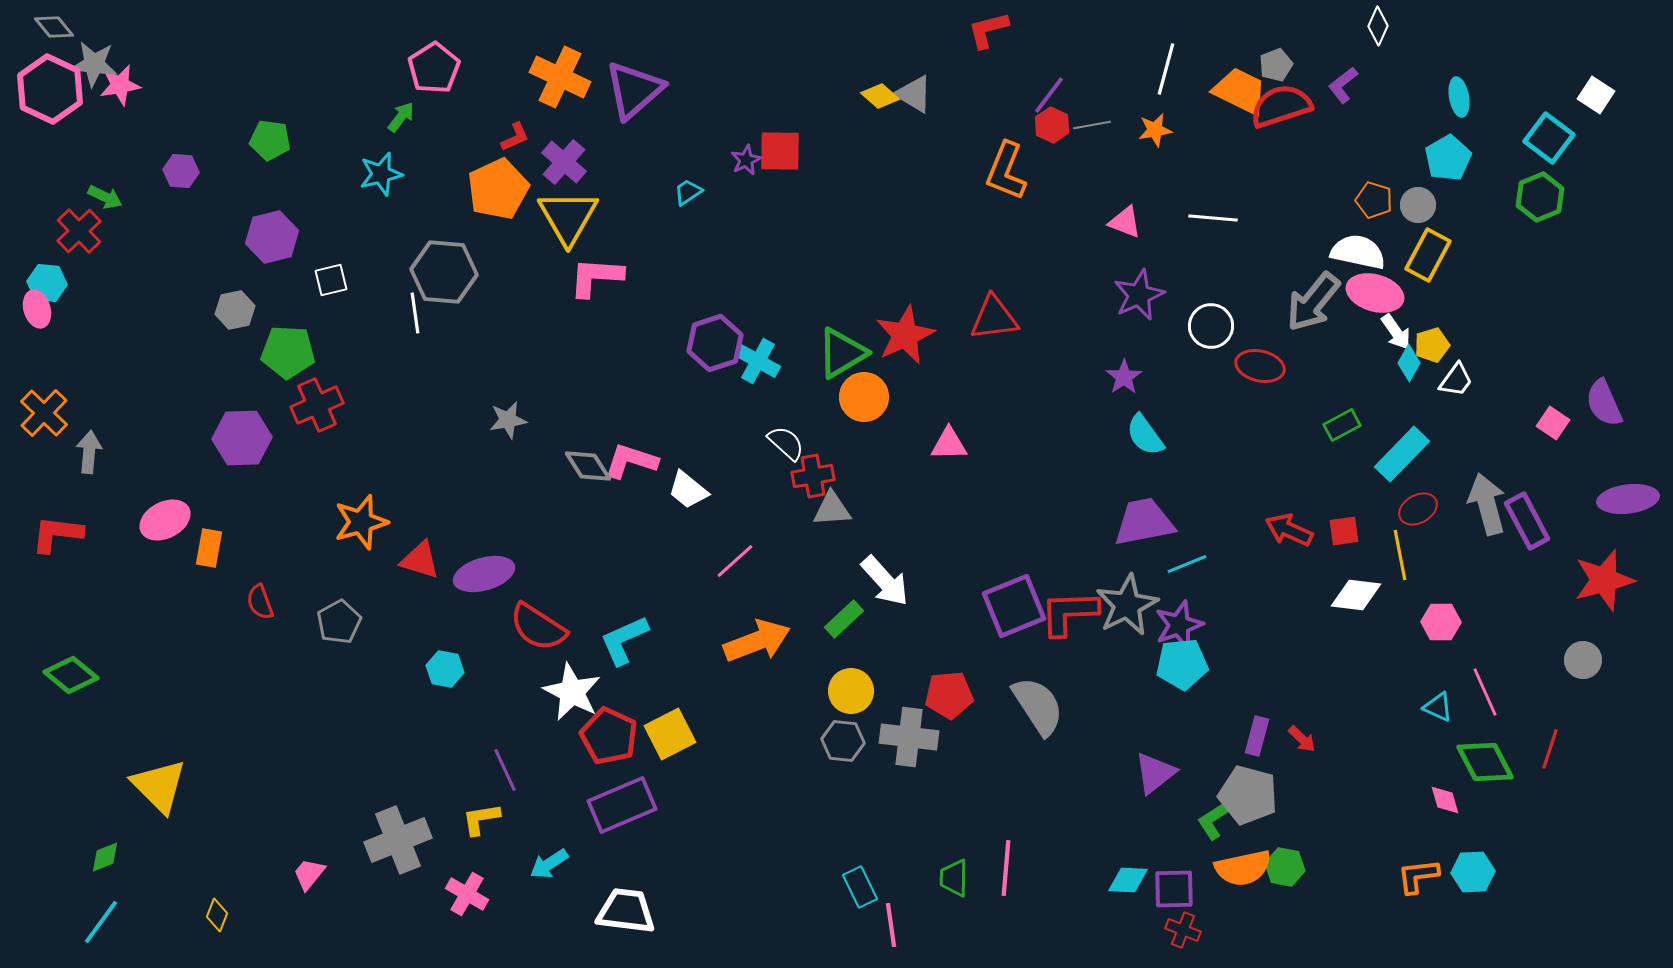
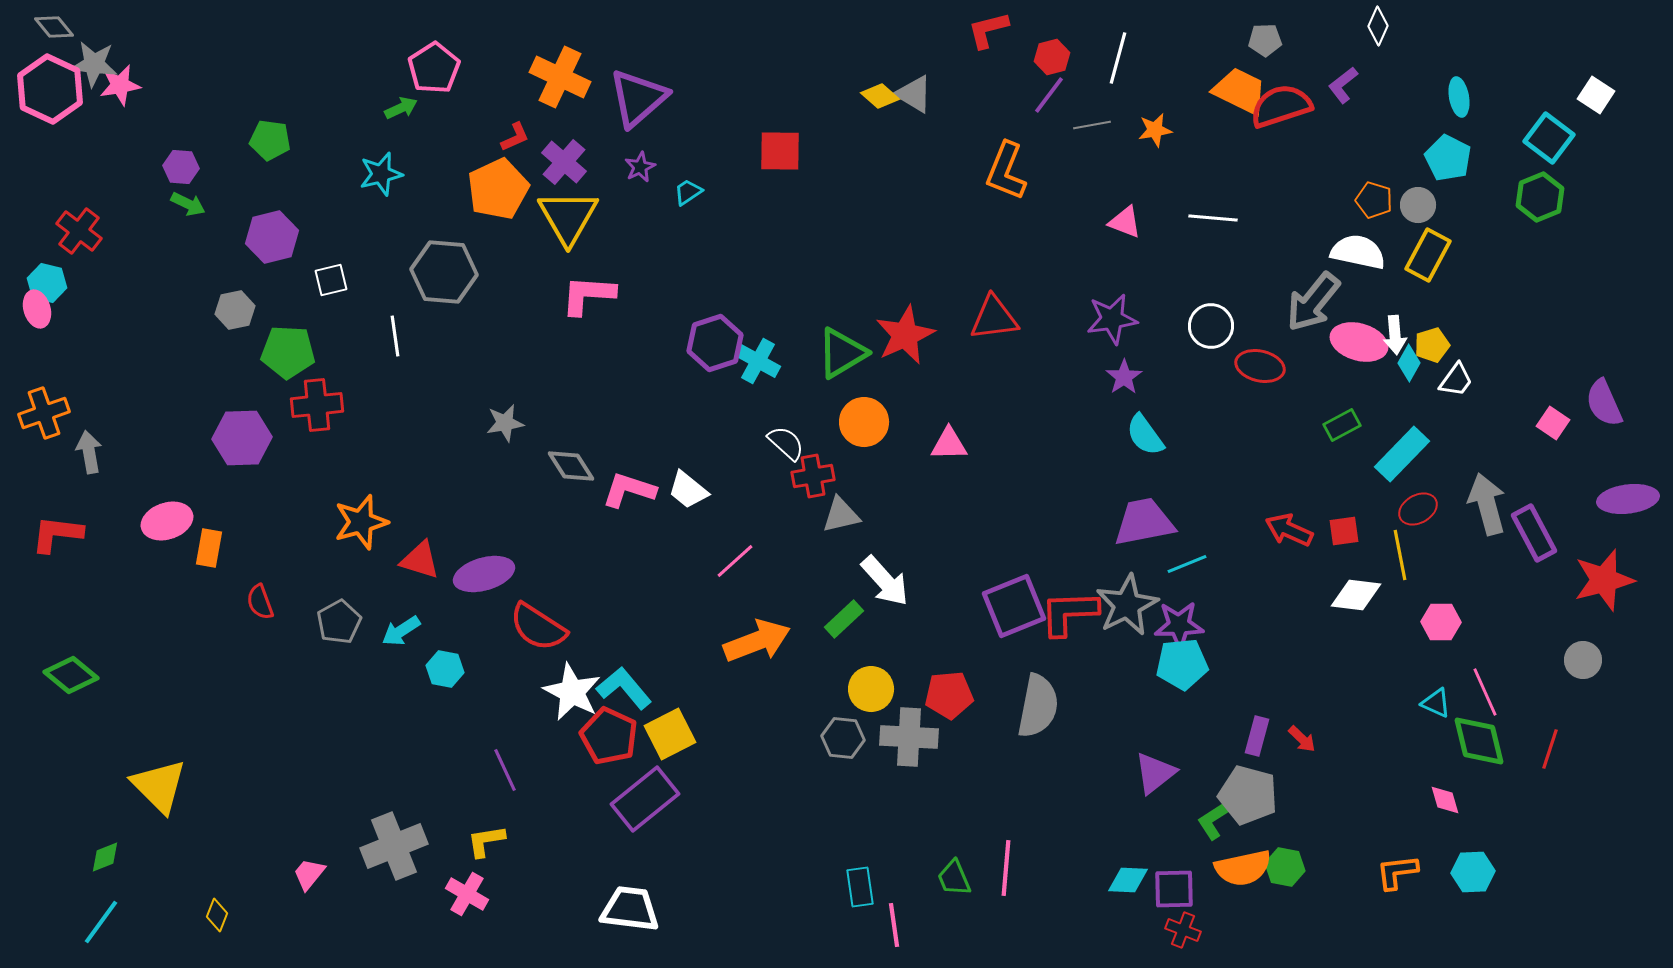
gray pentagon at (1276, 65): moved 11 px left, 25 px up; rotated 20 degrees clockwise
white line at (1166, 69): moved 48 px left, 11 px up
purple triangle at (634, 90): moved 4 px right, 8 px down
green arrow at (401, 117): moved 9 px up; rotated 28 degrees clockwise
red hexagon at (1052, 125): moved 68 px up; rotated 20 degrees clockwise
cyan pentagon at (1448, 158): rotated 15 degrees counterclockwise
purple star at (746, 160): moved 106 px left, 7 px down
purple hexagon at (181, 171): moved 4 px up
green arrow at (105, 197): moved 83 px right, 7 px down
red cross at (79, 231): rotated 9 degrees counterclockwise
pink L-shape at (596, 277): moved 8 px left, 18 px down
cyan hexagon at (47, 283): rotated 9 degrees clockwise
pink ellipse at (1375, 293): moved 16 px left, 49 px down
purple star at (1139, 295): moved 27 px left, 24 px down; rotated 15 degrees clockwise
white line at (415, 313): moved 20 px left, 23 px down
white arrow at (1396, 332): moved 1 px left, 3 px down; rotated 30 degrees clockwise
orange circle at (864, 397): moved 25 px down
red cross at (317, 405): rotated 18 degrees clockwise
orange cross at (44, 413): rotated 27 degrees clockwise
gray star at (508, 420): moved 3 px left, 3 px down
gray arrow at (89, 452): rotated 15 degrees counterclockwise
pink L-shape at (631, 461): moved 2 px left, 29 px down
gray diamond at (588, 466): moved 17 px left
gray triangle at (832, 509): moved 9 px right, 6 px down; rotated 9 degrees counterclockwise
pink ellipse at (165, 520): moved 2 px right, 1 px down; rotated 9 degrees clockwise
purple rectangle at (1527, 521): moved 7 px right, 12 px down
purple star at (1179, 625): rotated 18 degrees clockwise
cyan L-shape at (624, 640): moved 48 px down; rotated 74 degrees clockwise
yellow circle at (851, 691): moved 20 px right, 2 px up
gray semicircle at (1038, 706): rotated 44 degrees clockwise
cyan triangle at (1438, 707): moved 2 px left, 4 px up
gray cross at (909, 737): rotated 4 degrees counterclockwise
gray hexagon at (843, 741): moved 3 px up
green diamond at (1485, 762): moved 6 px left, 21 px up; rotated 14 degrees clockwise
purple rectangle at (622, 805): moved 23 px right, 6 px up; rotated 16 degrees counterclockwise
yellow L-shape at (481, 819): moved 5 px right, 22 px down
gray cross at (398, 840): moved 4 px left, 6 px down
cyan arrow at (549, 864): moved 148 px left, 233 px up
orange L-shape at (1418, 876): moved 21 px left, 4 px up
green trapezoid at (954, 878): rotated 24 degrees counterclockwise
cyan rectangle at (860, 887): rotated 18 degrees clockwise
white trapezoid at (626, 911): moved 4 px right, 2 px up
pink line at (891, 925): moved 3 px right
